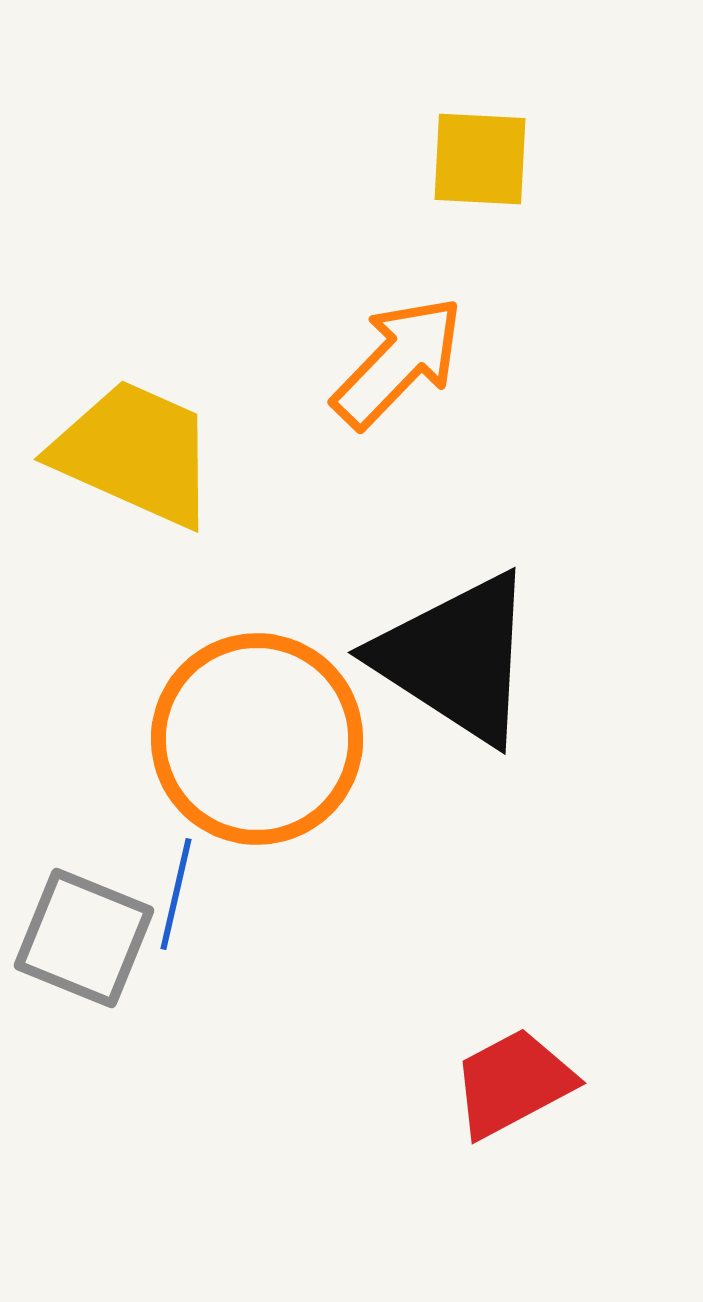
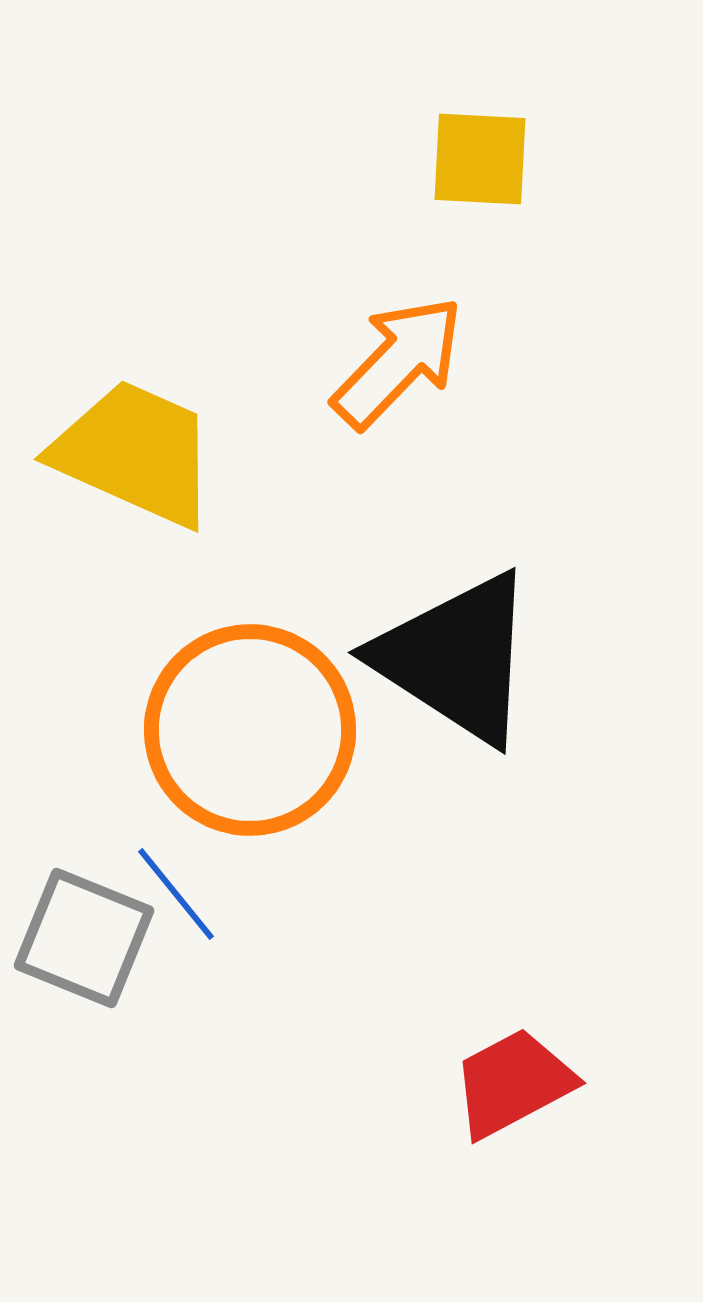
orange circle: moved 7 px left, 9 px up
blue line: rotated 52 degrees counterclockwise
